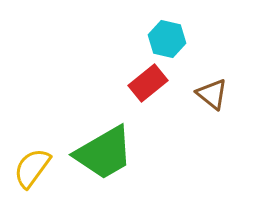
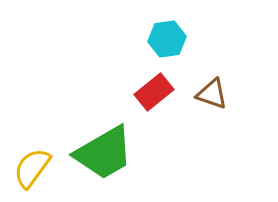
cyan hexagon: rotated 21 degrees counterclockwise
red rectangle: moved 6 px right, 9 px down
brown triangle: rotated 20 degrees counterclockwise
